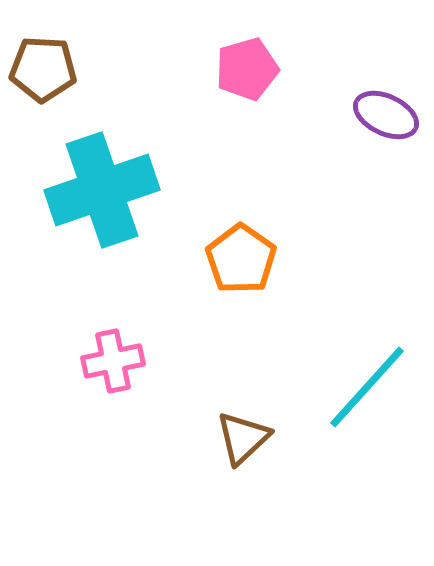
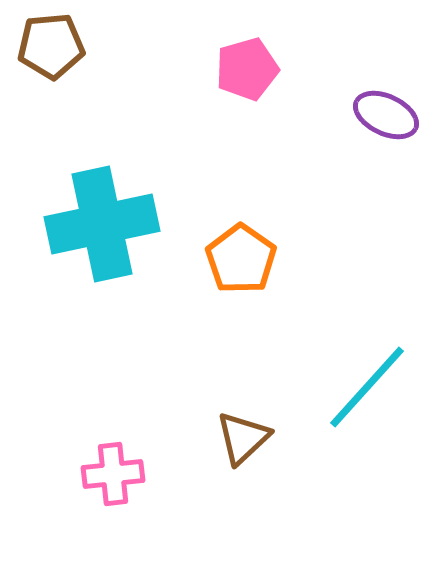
brown pentagon: moved 8 px right, 23 px up; rotated 8 degrees counterclockwise
cyan cross: moved 34 px down; rotated 7 degrees clockwise
pink cross: moved 113 px down; rotated 6 degrees clockwise
